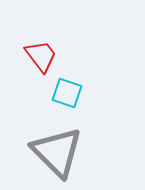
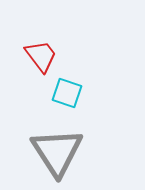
gray triangle: rotated 12 degrees clockwise
